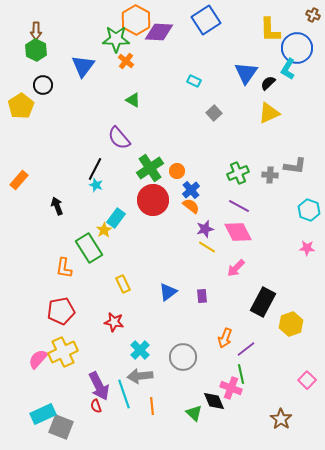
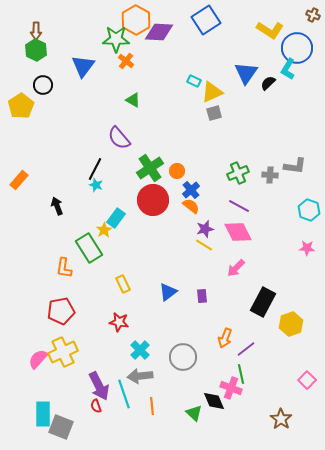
yellow L-shape at (270, 30): rotated 56 degrees counterclockwise
gray square at (214, 113): rotated 28 degrees clockwise
yellow triangle at (269, 113): moved 57 px left, 21 px up
yellow line at (207, 247): moved 3 px left, 2 px up
red star at (114, 322): moved 5 px right
cyan rectangle at (43, 414): rotated 65 degrees counterclockwise
